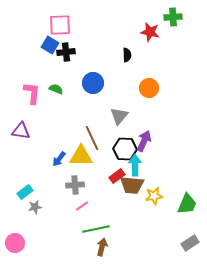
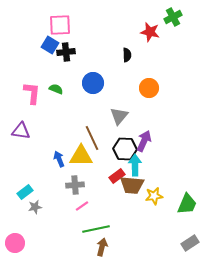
green cross: rotated 24 degrees counterclockwise
blue arrow: rotated 119 degrees clockwise
